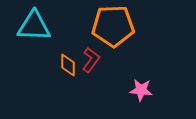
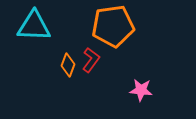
orange pentagon: rotated 6 degrees counterclockwise
orange diamond: rotated 20 degrees clockwise
